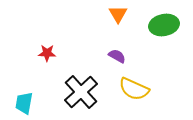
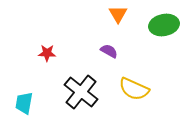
purple semicircle: moved 8 px left, 5 px up
black cross: rotated 8 degrees counterclockwise
